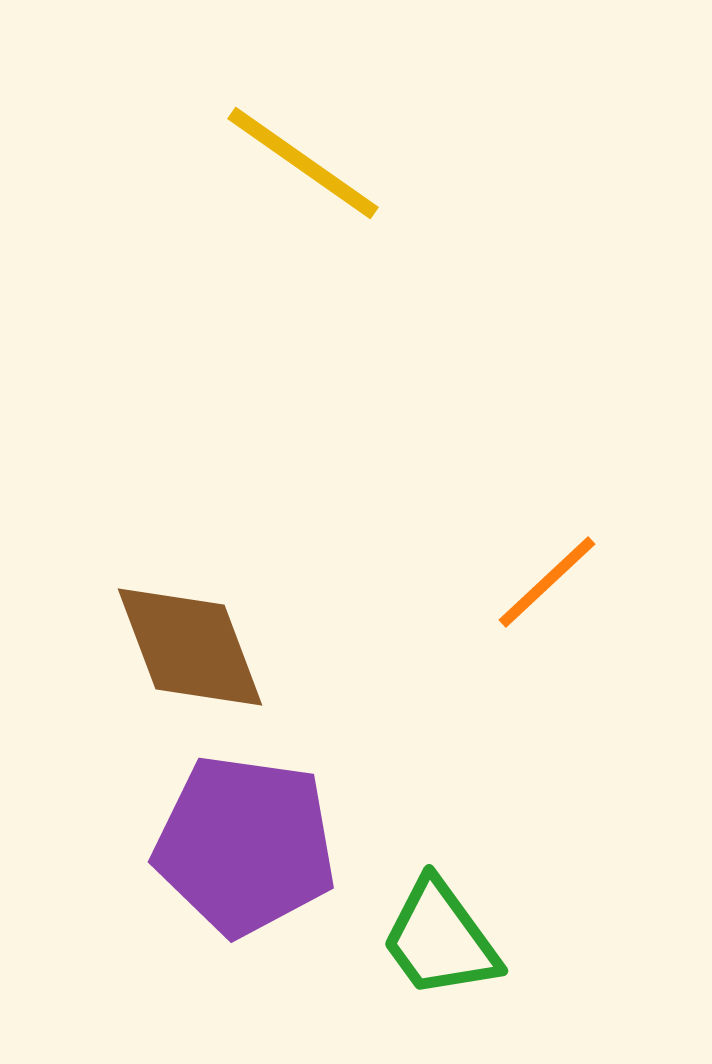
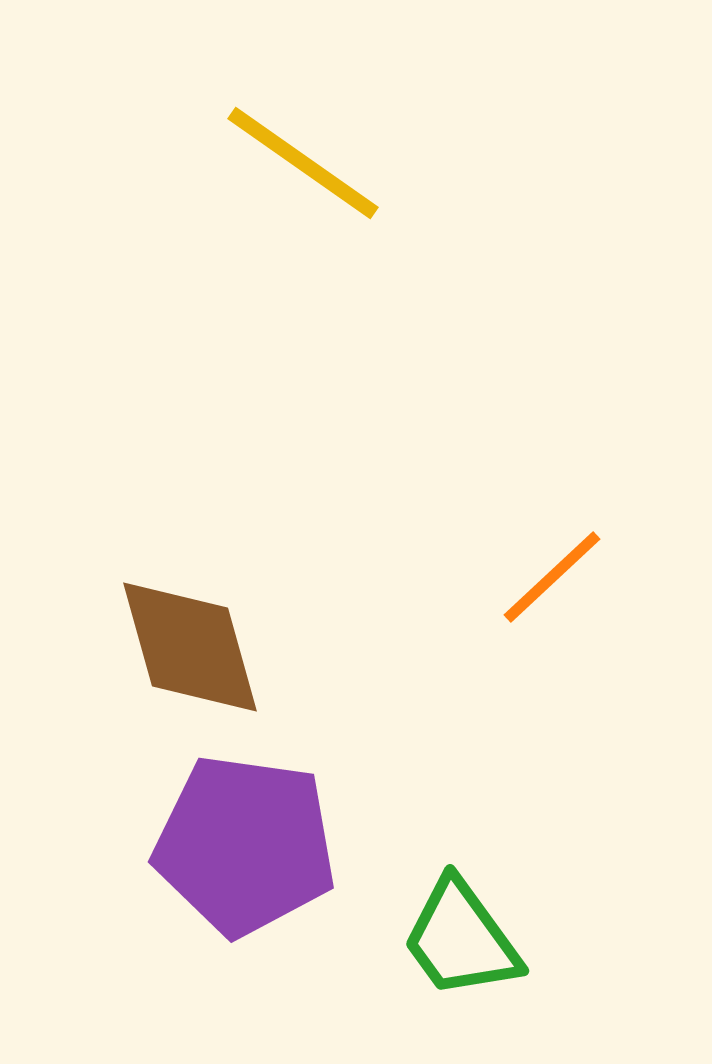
orange line: moved 5 px right, 5 px up
brown diamond: rotated 5 degrees clockwise
green trapezoid: moved 21 px right
